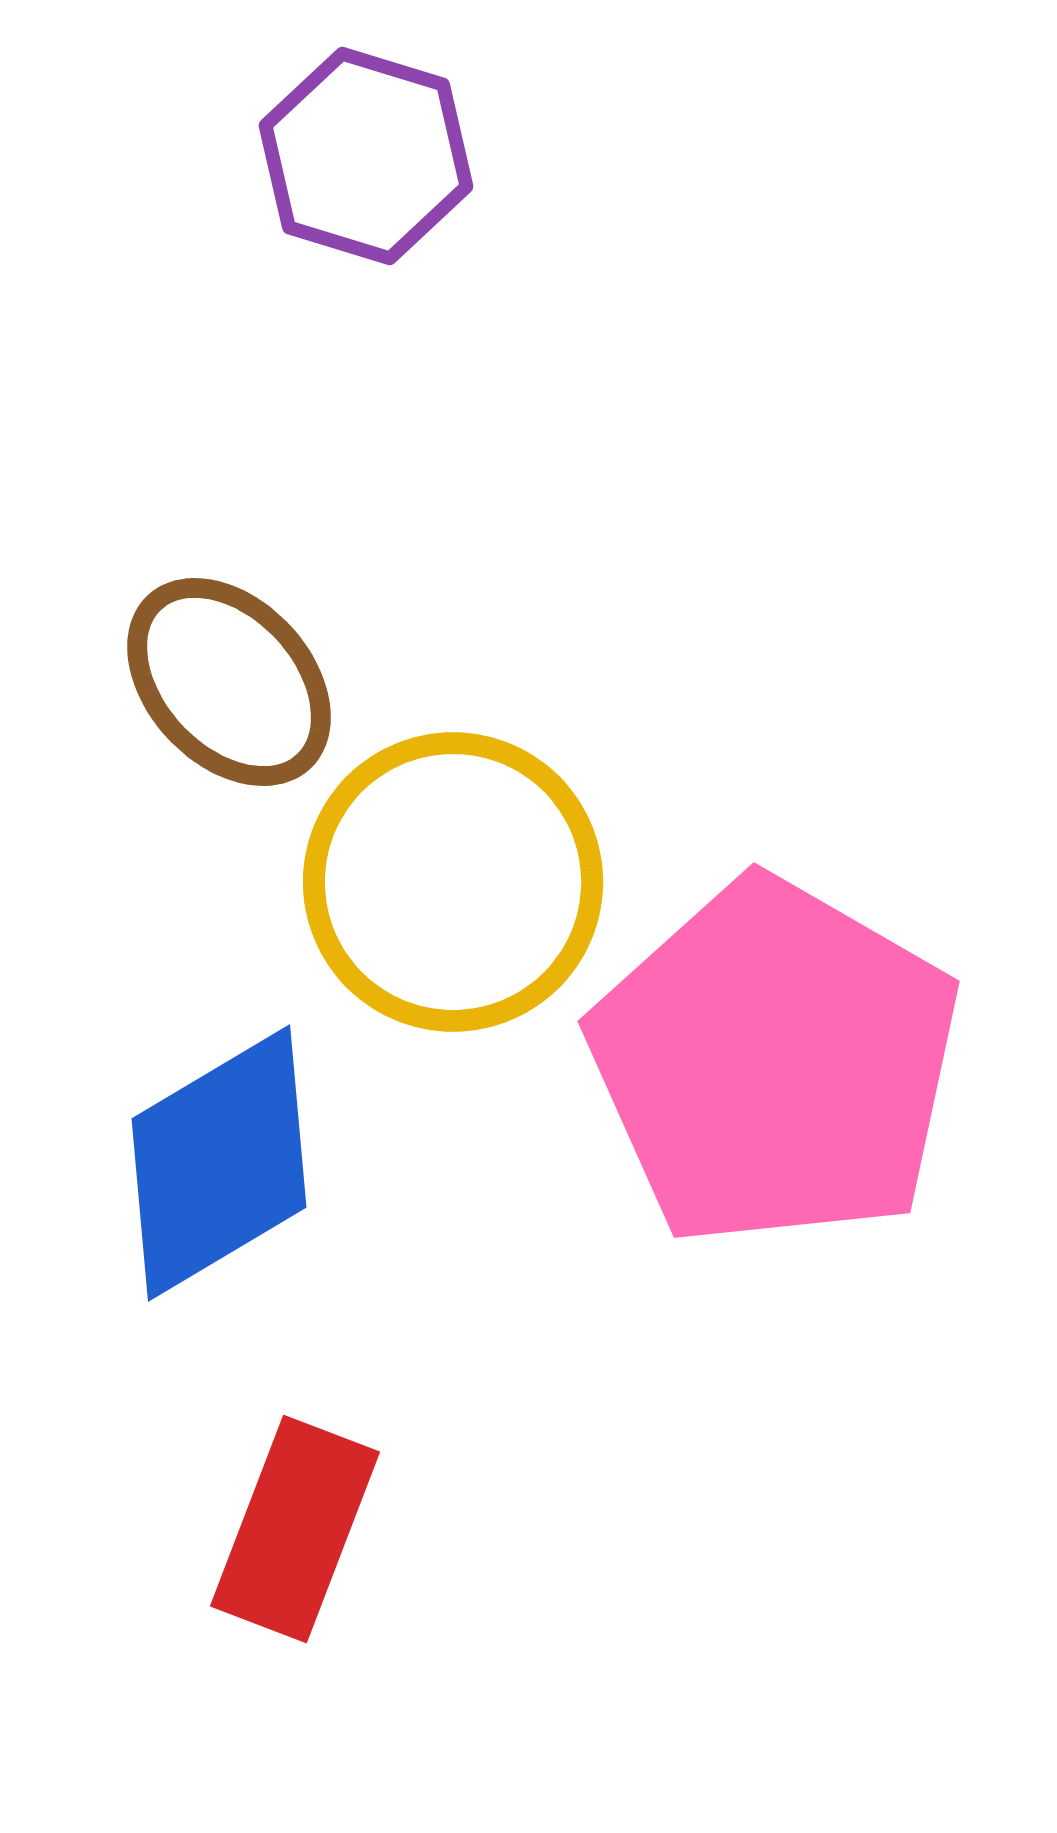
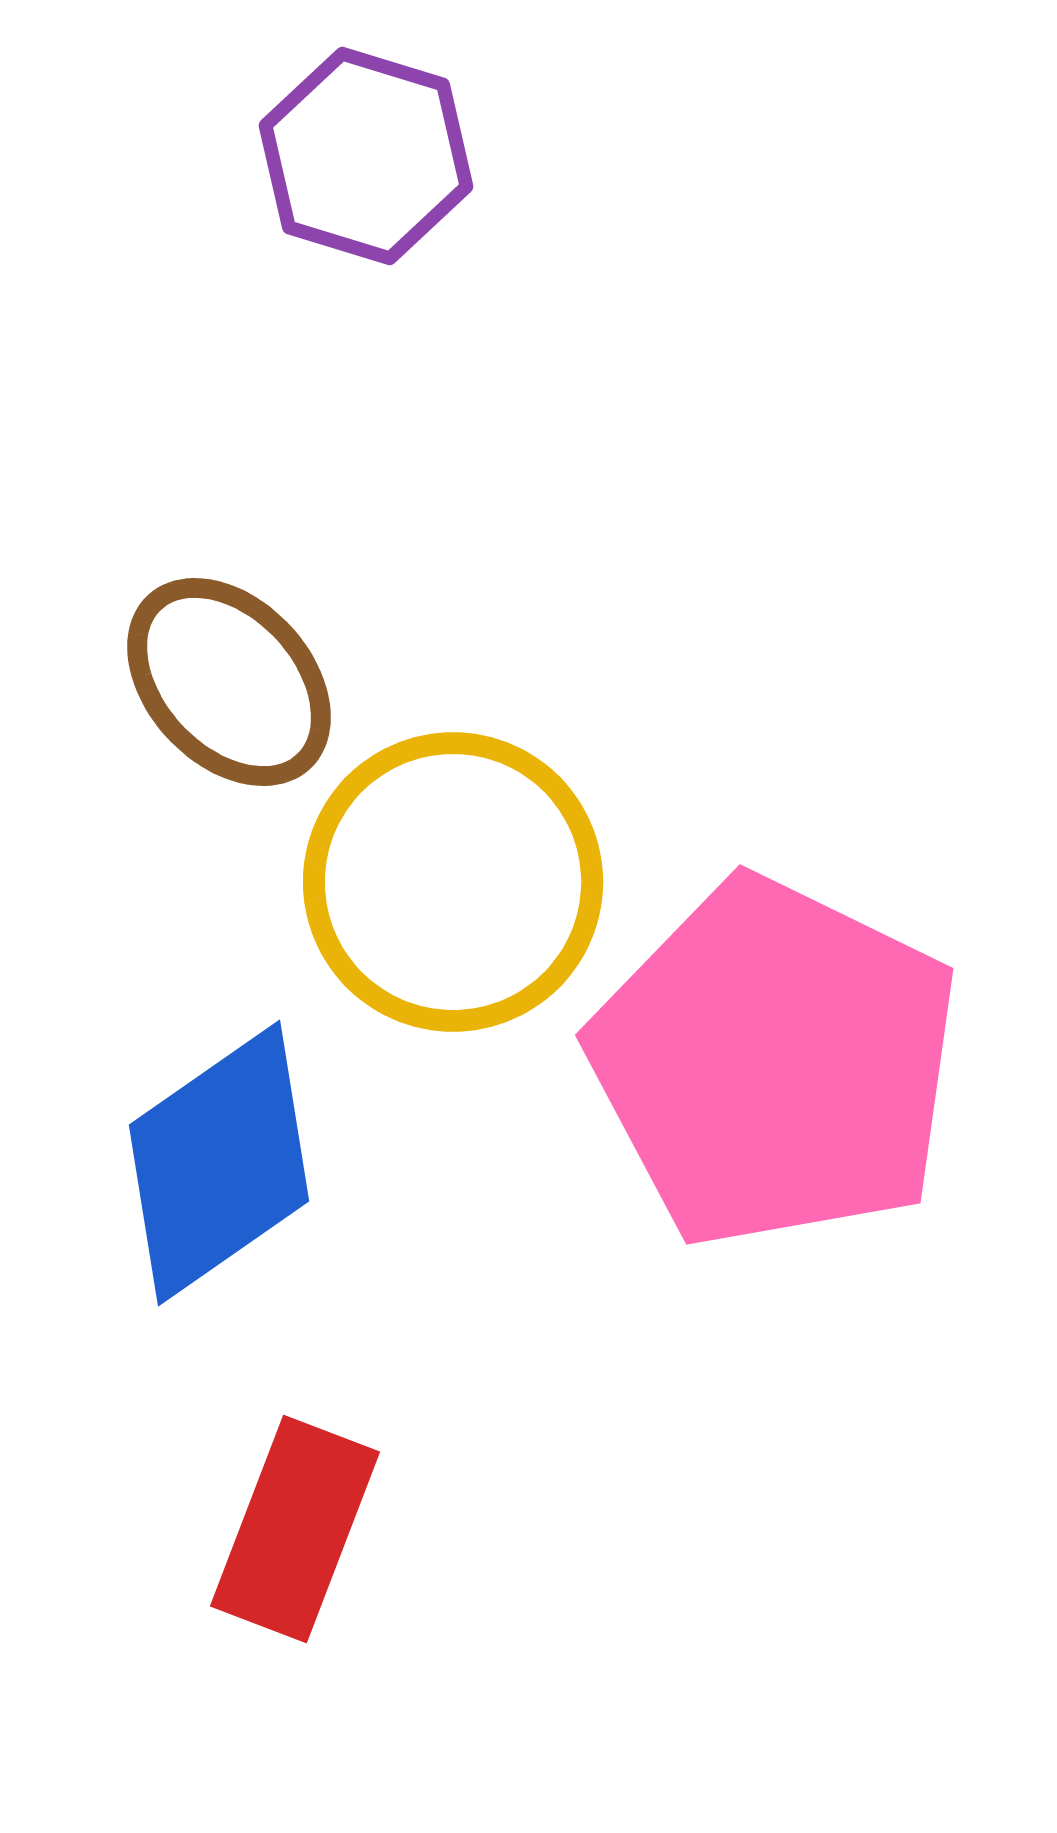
pink pentagon: rotated 4 degrees counterclockwise
blue diamond: rotated 4 degrees counterclockwise
